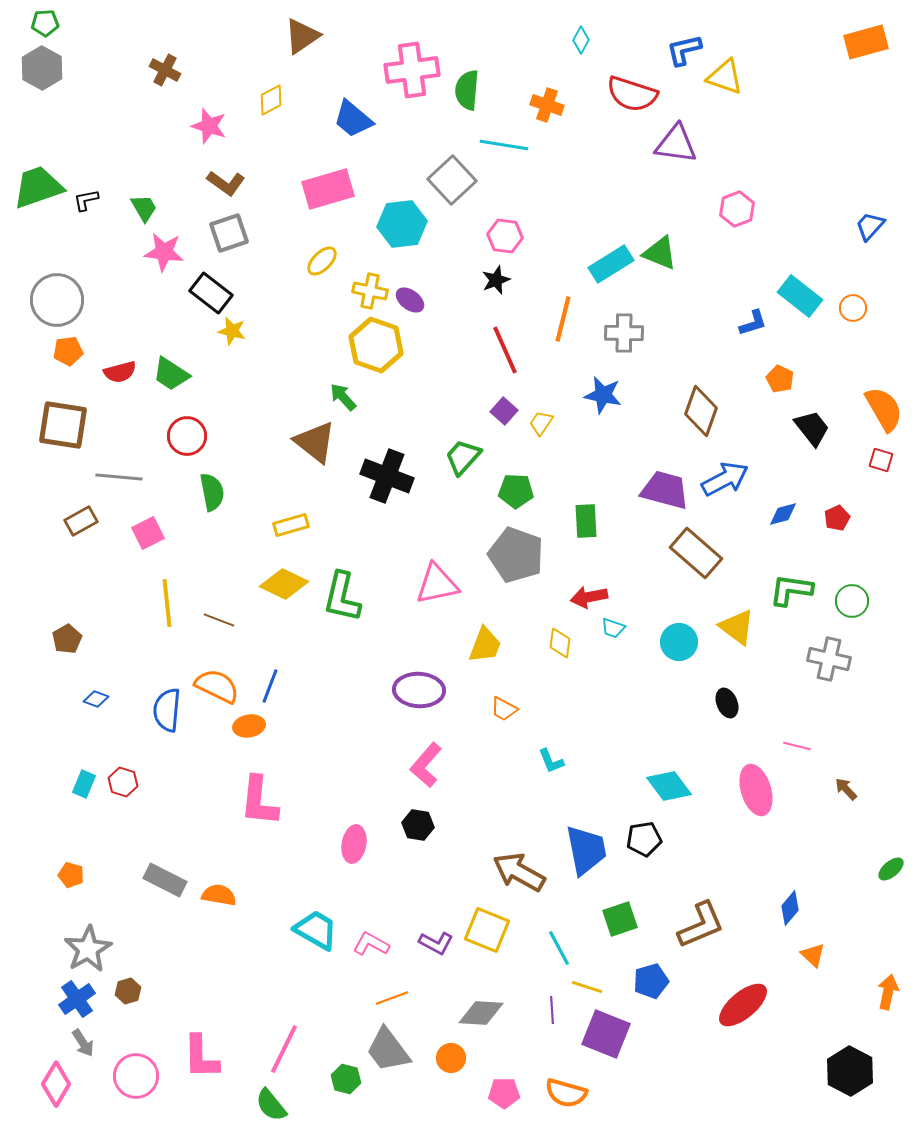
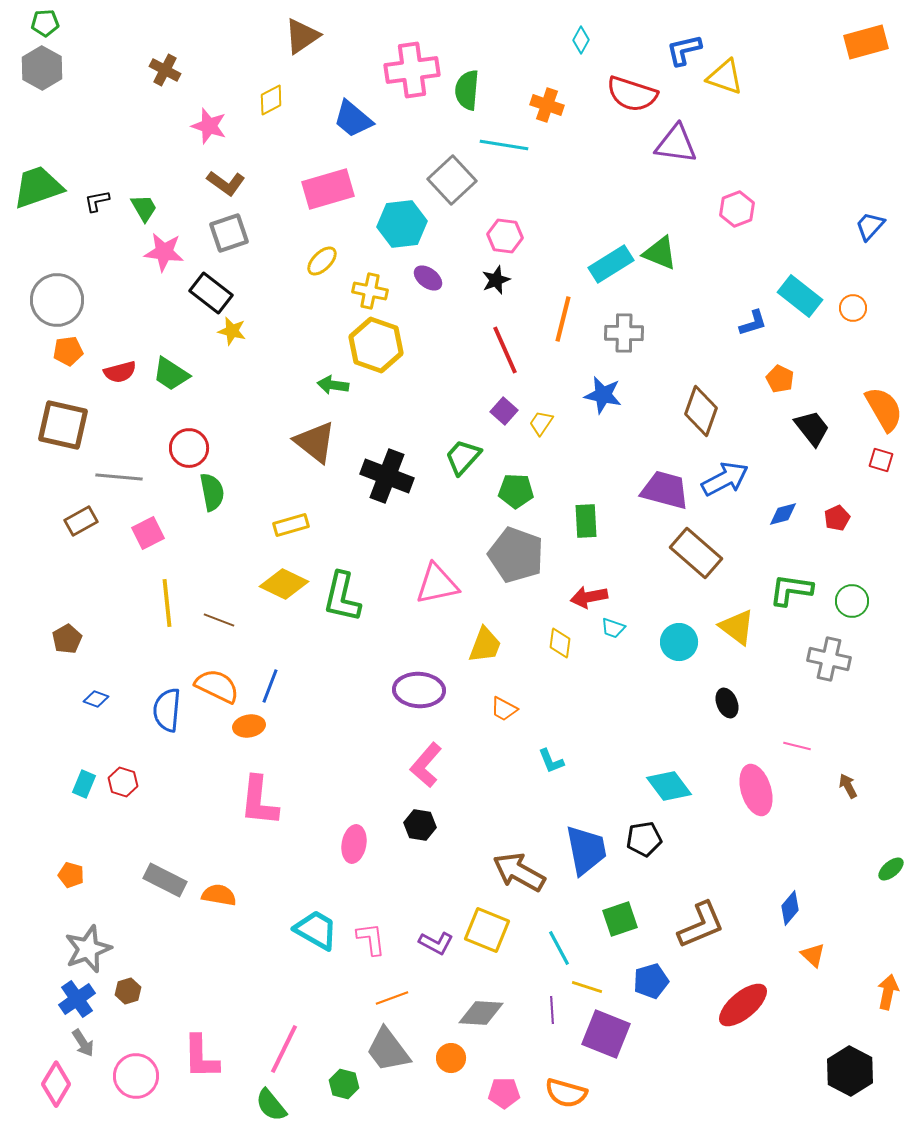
black L-shape at (86, 200): moved 11 px right, 1 px down
purple ellipse at (410, 300): moved 18 px right, 22 px up
green arrow at (343, 397): moved 10 px left, 12 px up; rotated 40 degrees counterclockwise
brown square at (63, 425): rotated 4 degrees clockwise
red circle at (187, 436): moved 2 px right, 12 px down
brown arrow at (846, 789): moved 2 px right, 3 px up; rotated 15 degrees clockwise
black hexagon at (418, 825): moved 2 px right
pink L-shape at (371, 944): moved 5 px up; rotated 54 degrees clockwise
gray star at (88, 949): rotated 9 degrees clockwise
green hexagon at (346, 1079): moved 2 px left, 5 px down
